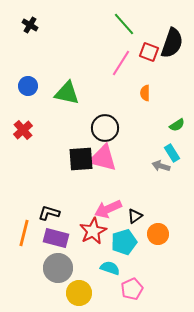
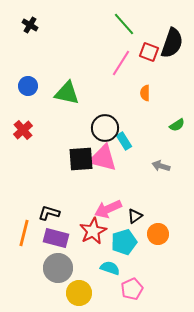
cyan rectangle: moved 48 px left, 12 px up
